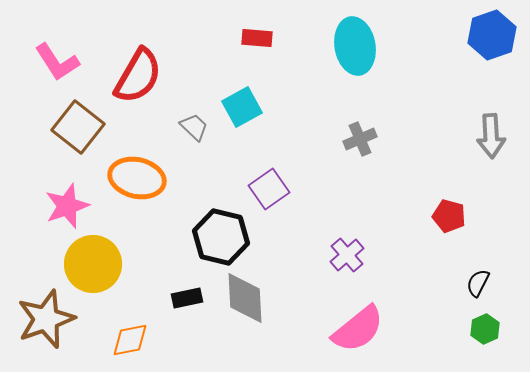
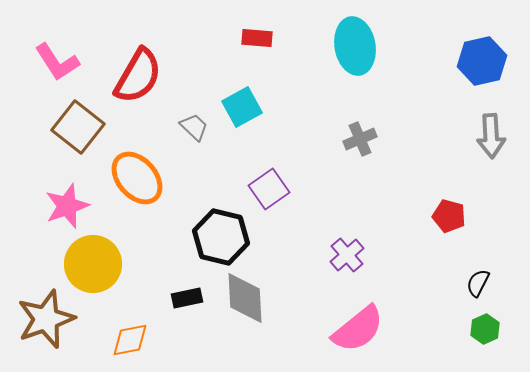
blue hexagon: moved 10 px left, 26 px down; rotated 6 degrees clockwise
orange ellipse: rotated 36 degrees clockwise
